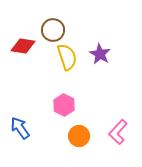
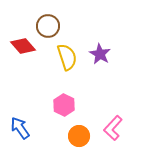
brown circle: moved 5 px left, 4 px up
red diamond: rotated 40 degrees clockwise
pink L-shape: moved 5 px left, 4 px up
